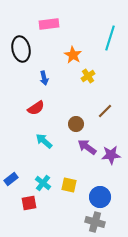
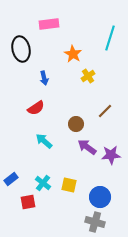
orange star: moved 1 px up
red square: moved 1 px left, 1 px up
